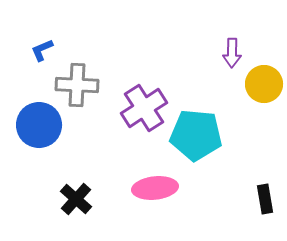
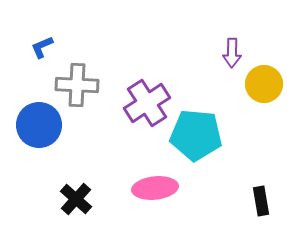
blue L-shape: moved 3 px up
purple cross: moved 3 px right, 5 px up
black rectangle: moved 4 px left, 2 px down
